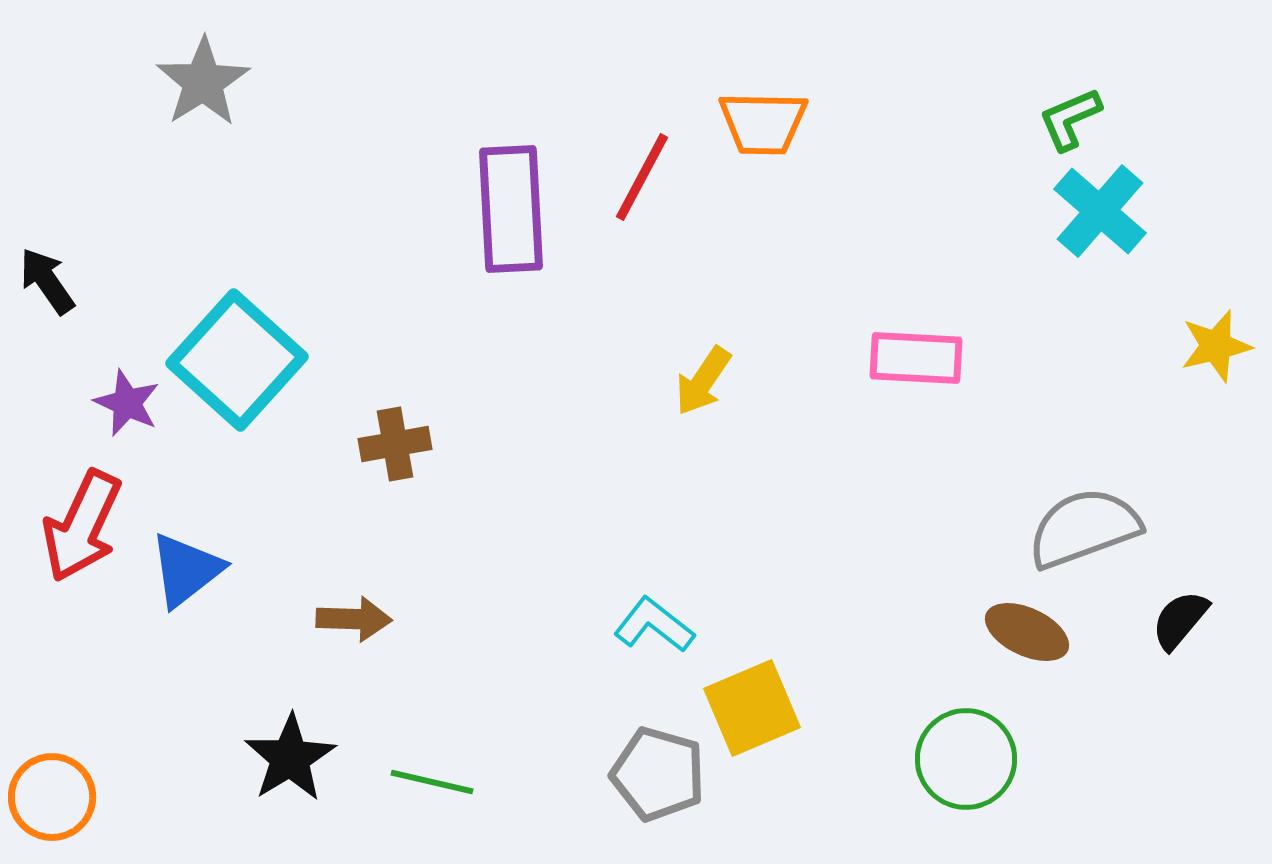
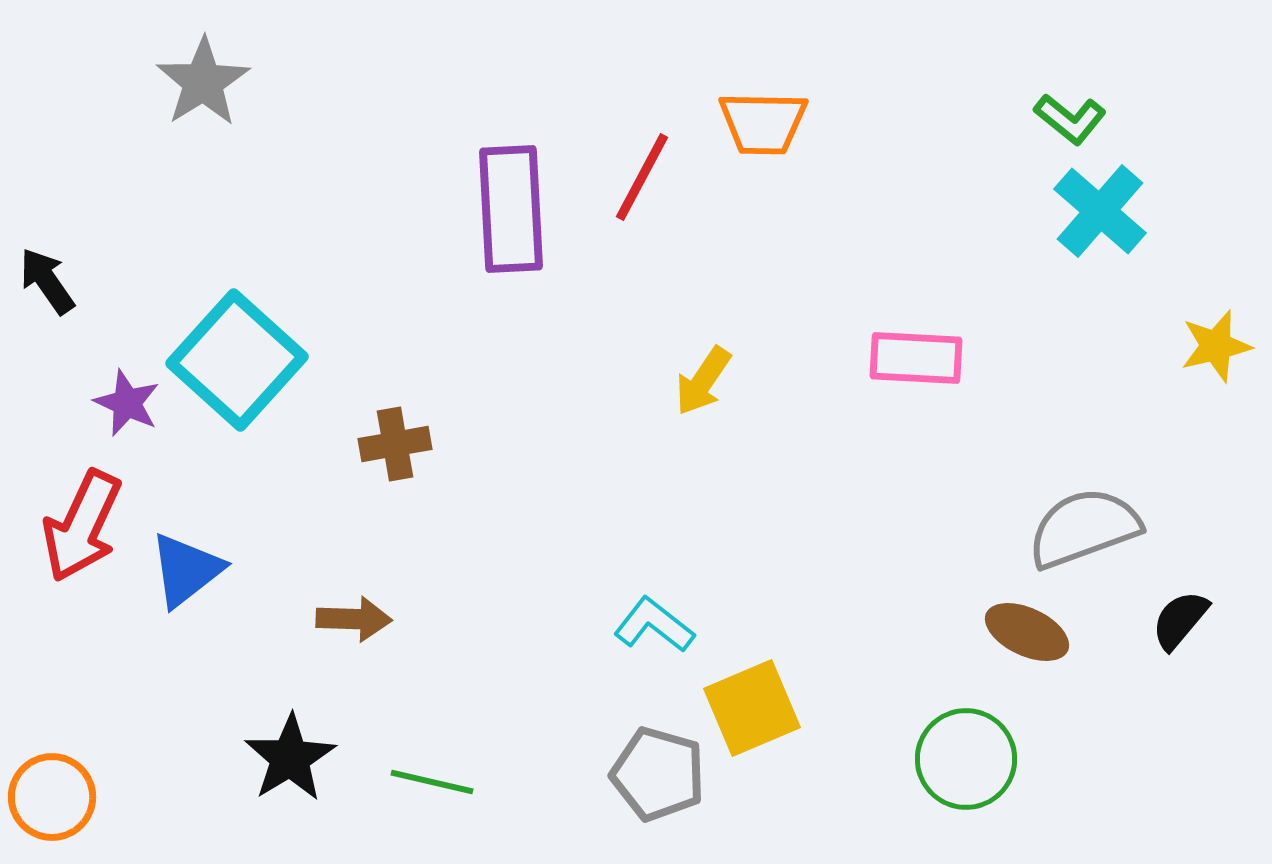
green L-shape: rotated 118 degrees counterclockwise
